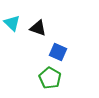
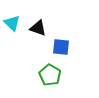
blue square: moved 3 px right, 5 px up; rotated 18 degrees counterclockwise
green pentagon: moved 3 px up
